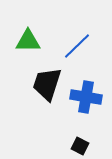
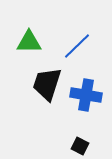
green triangle: moved 1 px right, 1 px down
blue cross: moved 2 px up
